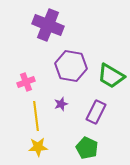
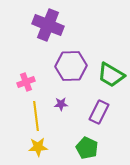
purple hexagon: rotated 12 degrees counterclockwise
green trapezoid: moved 1 px up
purple star: rotated 16 degrees clockwise
purple rectangle: moved 3 px right
